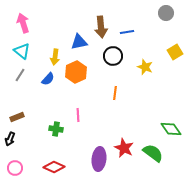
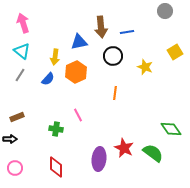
gray circle: moved 1 px left, 2 px up
pink line: rotated 24 degrees counterclockwise
black arrow: rotated 112 degrees counterclockwise
red diamond: moved 2 px right; rotated 65 degrees clockwise
